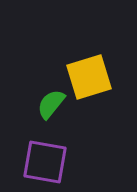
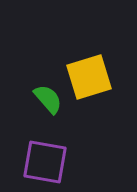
green semicircle: moved 3 px left, 5 px up; rotated 100 degrees clockwise
